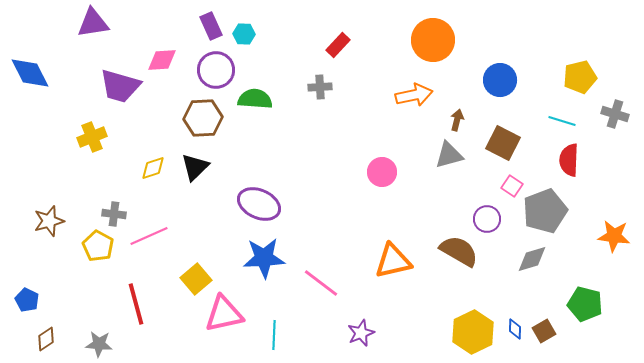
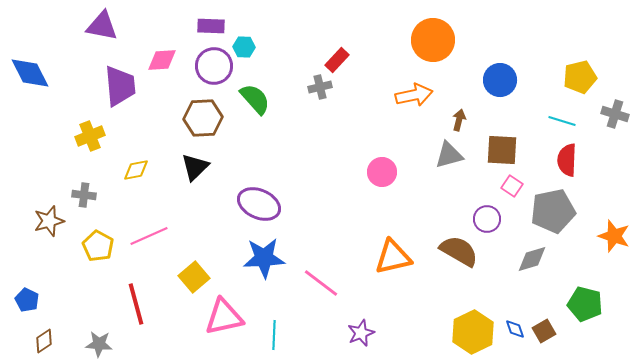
purple triangle at (93, 23): moved 9 px right, 3 px down; rotated 20 degrees clockwise
purple rectangle at (211, 26): rotated 64 degrees counterclockwise
cyan hexagon at (244, 34): moved 13 px down
red rectangle at (338, 45): moved 1 px left, 15 px down
purple circle at (216, 70): moved 2 px left, 4 px up
purple trapezoid at (120, 86): rotated 111 degrees counterclockwise
gray cross at (320, 87): rotated 10 degrees counterclockwise
green semicircle at (255, 99): rotated 44 degrees clockwise
brown arrow at (457, 120): moved 2 px right
yellow cross at (92, 137): moved 2 px left, 1 px up
brown square at (503, 143): moved 1 px left, 7 px down; rotated 24 degrees counterclockwise
red semicircle at (569, 160): moved 2 px left
yellow diamond at (153, 168): moved 17 px left, 2 px down; rotated 8 degrees clockwise
gray pentagon at (545, 211): moved 8 px right; rotated 9 degrees clockwise
gray cross at (114, 214): moved 30 px left, 19 px up
orange star at (614, 236): rotated 12 degrees clockwise
orange triangle at (393, 261): moved 4 px up
yellow square at (196, 279): moved 2 px left, 2 px up
pink triangle at (224, 314): moved 3 px down
blue diamond at (515, 329): rotated 20 degrees counterclockwise
brown diamond at (46, 339): moved 2 px left, 2 px down
